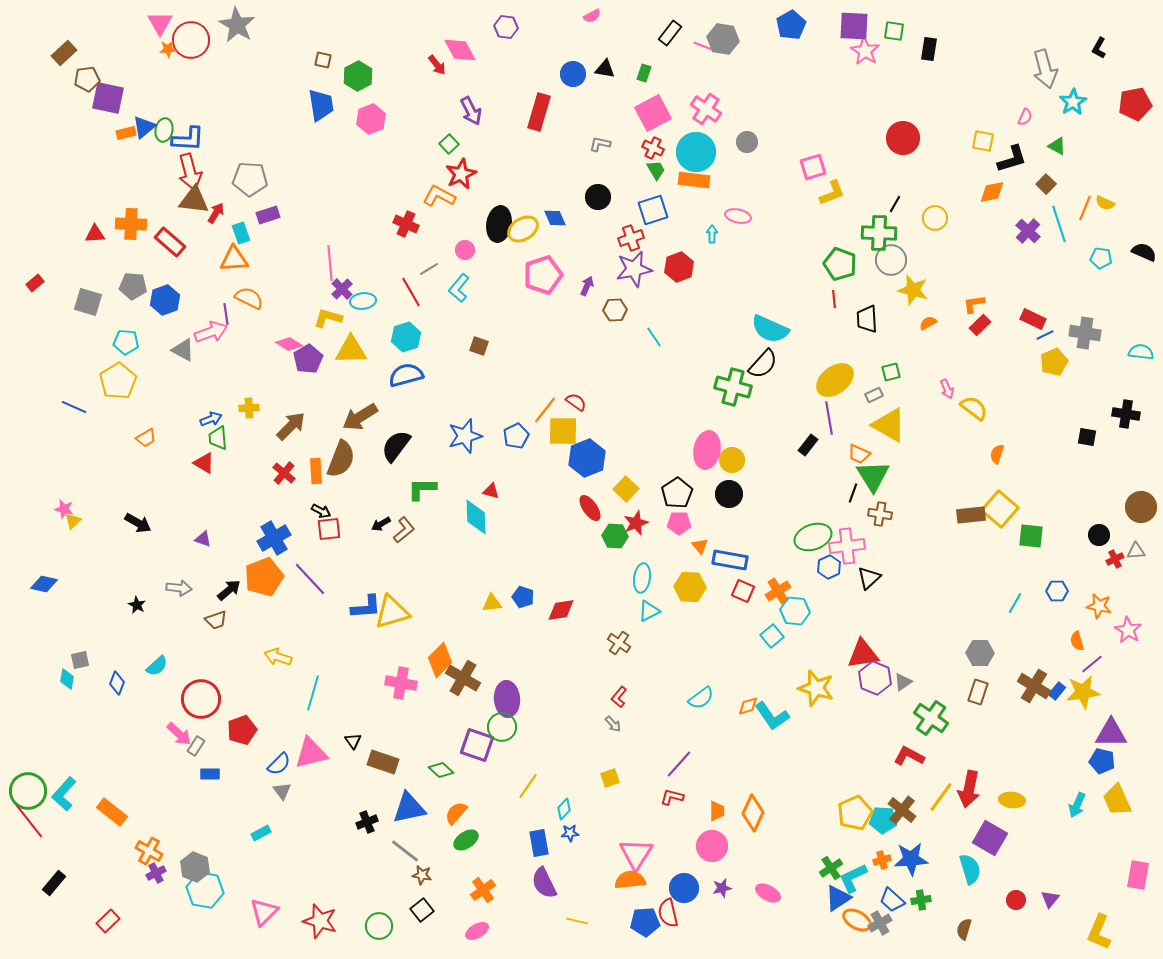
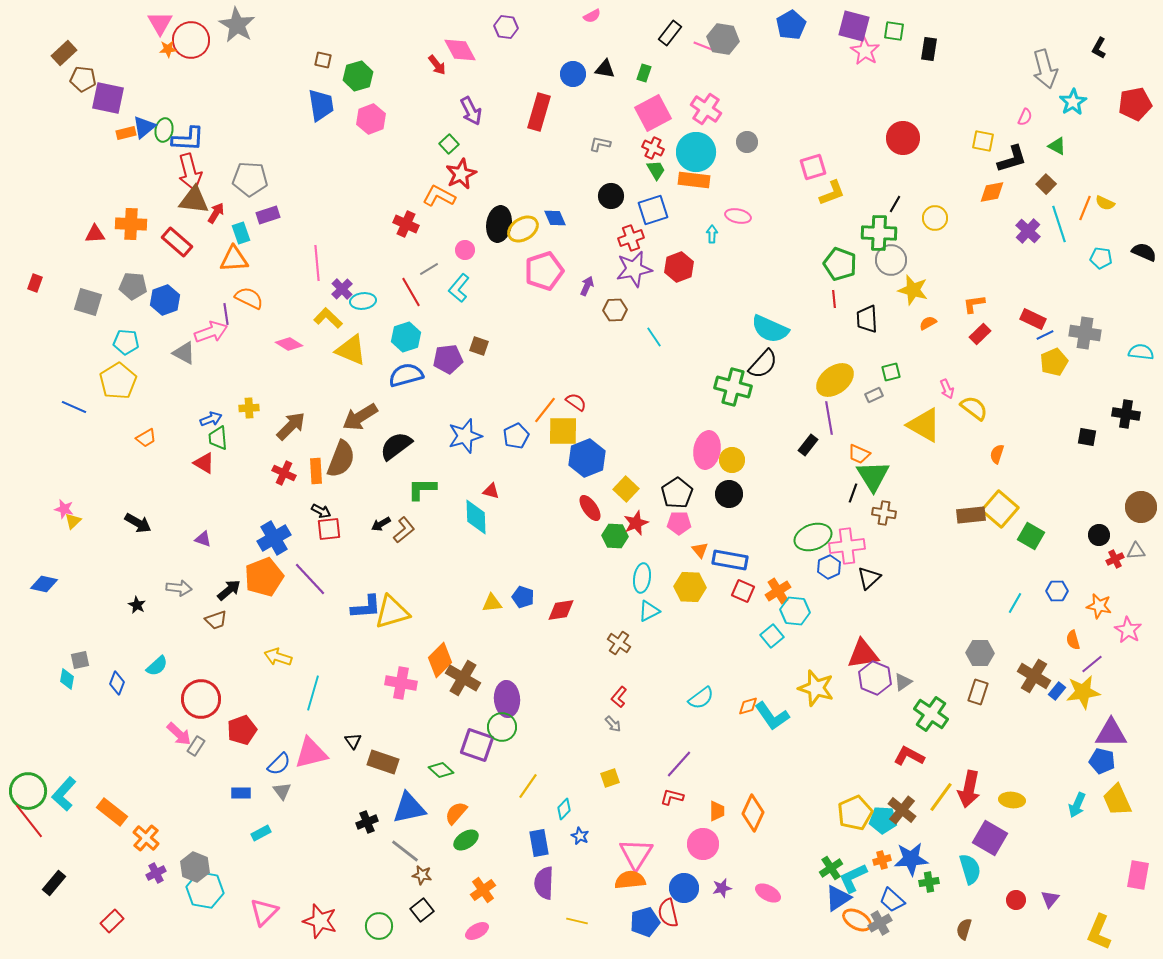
purple square at (854, 26): rotated 12 degrees clockwise
green hexagon at (358, 76): rotated 12 degrees clockwise
brown pentagon at (87, 79): moved 4 px left; rotated 15 degrees clockwise
black circle at (598, 197): moved 13 px right, 1 px up
red rectangle at (170, 242): moved 7 px right
pink line at (330, 263): moved 13 px left
pink pentagon at (543, 275): moved 1 px right, 4 px up
red rectangle at (35, 283): rotated 30 degrees counterclockwise
yellow L-shape at (328, 318): rotated 28 degrees clockwise
red rectangle at (980, 325): moved 9 px down
gray triangle at (183, 350): moved 1 px right, 3 px down
yellow triangle at (351, 350): rotated 24 degrees clockwise
purple pentagon at (308, 359): moved 140 px right; rotated 24 degrees clockwise
yellow triangle at (889, 425): moved 35 px right
black semicircle at (396, 446): rotated 16 degrees clockwise
red cross at (284, 473): rotated 15 degrees counterclockwise
brown cross at (880, 514): moved 4 px right, 1 px up
green square at (1031, 536): rotated 24 degrees clockwise
orange triangle at (700, 546): moved 4 px down
orange semicircle at (1077, 641): moved 4 px left, 1 px up
brown cross at (1034, 686): moved 10 px up
green cross at (931, 718): moved 4 px up
blue rectangle at (210, 774): moved 31 px right, 19 px down
blue star at (570, 833): moved 10 px right, 3 px down; rotated 30 degrees clockwise
pink circle at (712, 846): moved 9 px left, 2 px up
orange cross at (149, 851): moved 3 px left, 13 px up; rotated 12 degrees clockwise
purple semicircle at (544, 883): rotated 28 degrees clockwise
green cross at (921, 900): moved 8 px right, 18 px up
red rectangle at (108, 921): moved 4 px right
blue pentagon at (645, 922): rotated 12 degrees counterclockwise
